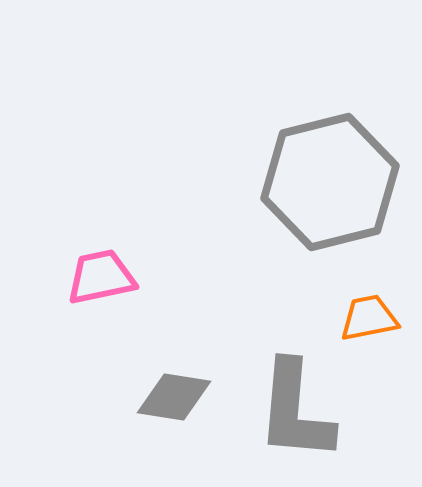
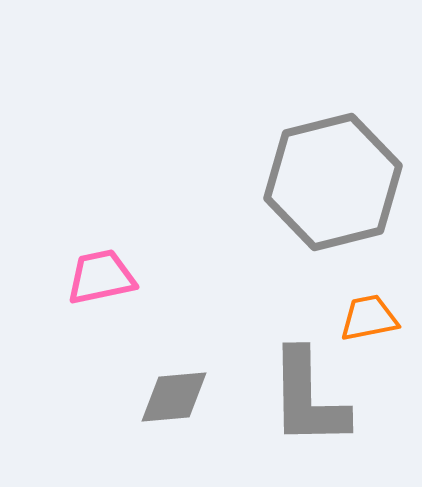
gray hexagon: moved 3 px right
gray diamond: rotated 14 degrees counterclockwise
gray L-shape: moved 13 px right, 13 px up; rotated 6 degrees counterclockwise
